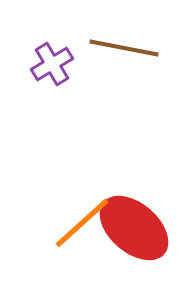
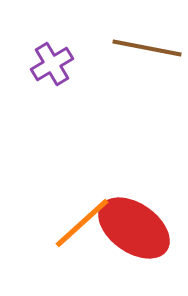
brown line: moved 23 px right
red ellipse: rotated 6 degrees counterclockwise
